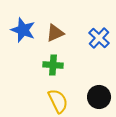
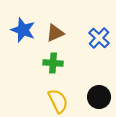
green cross: moved 2 px up
